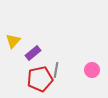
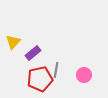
yellow triangle: moved 1 px down
pink circle: moved 8 px left, 5 px down
